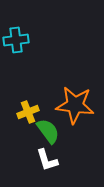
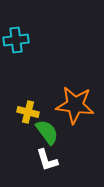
yellow cross: rotated 35 degrees clockwise
green semicircle: moved 1 px left, 1 px down
